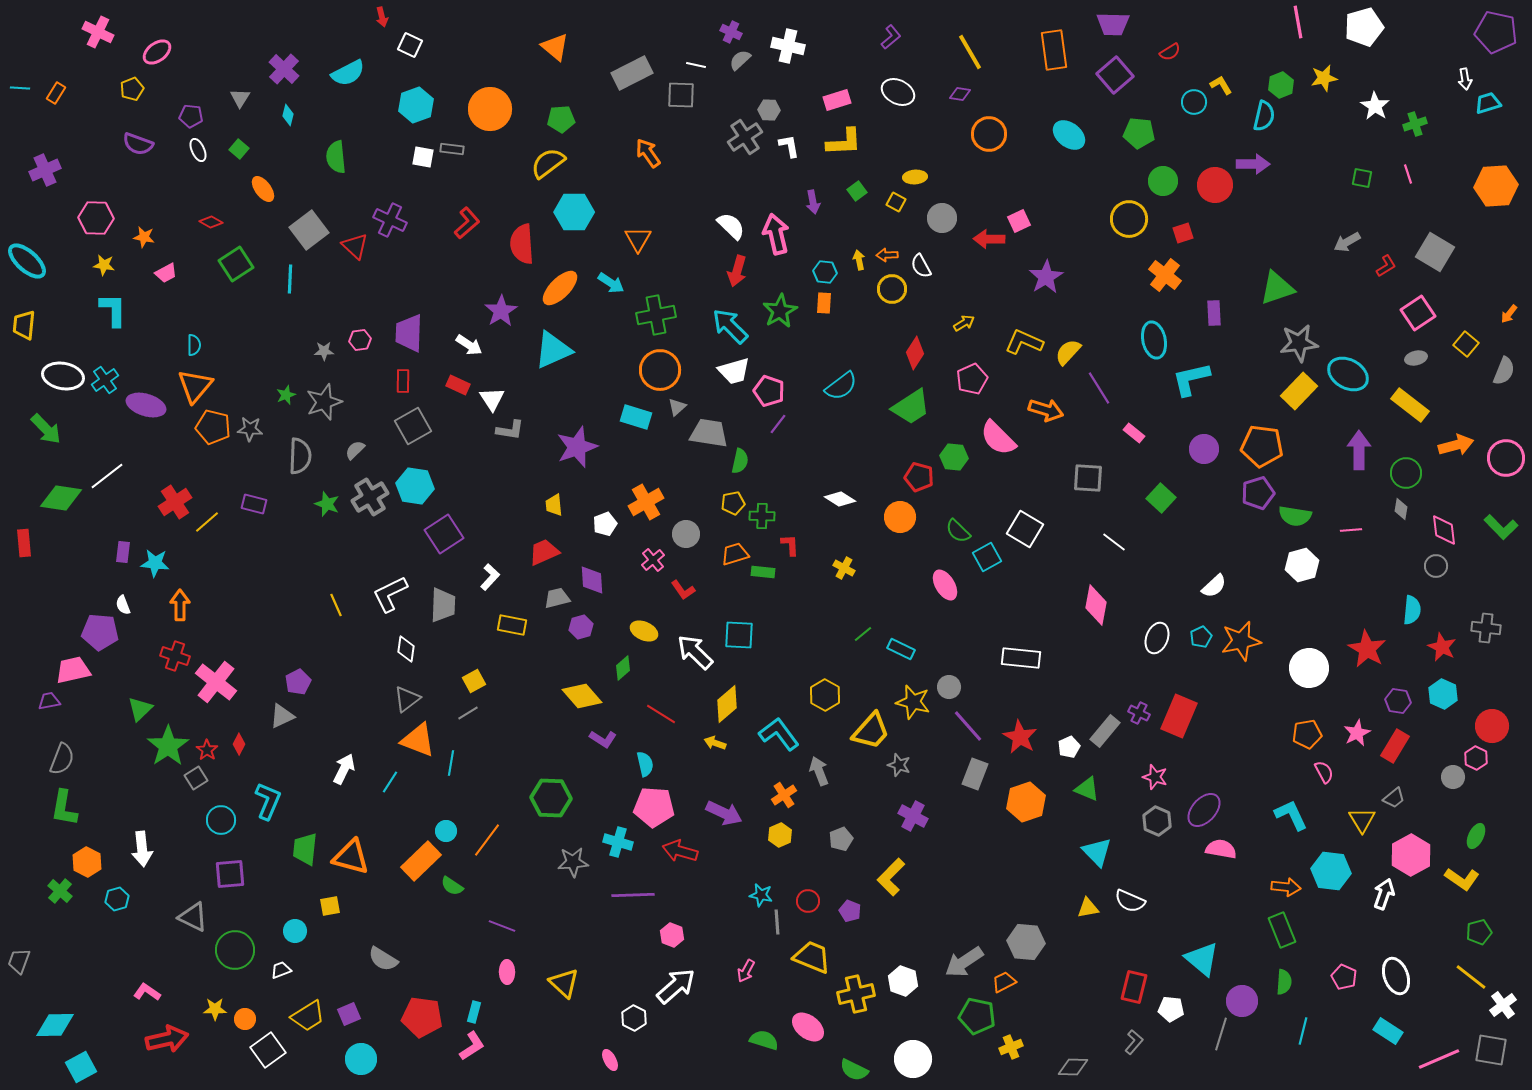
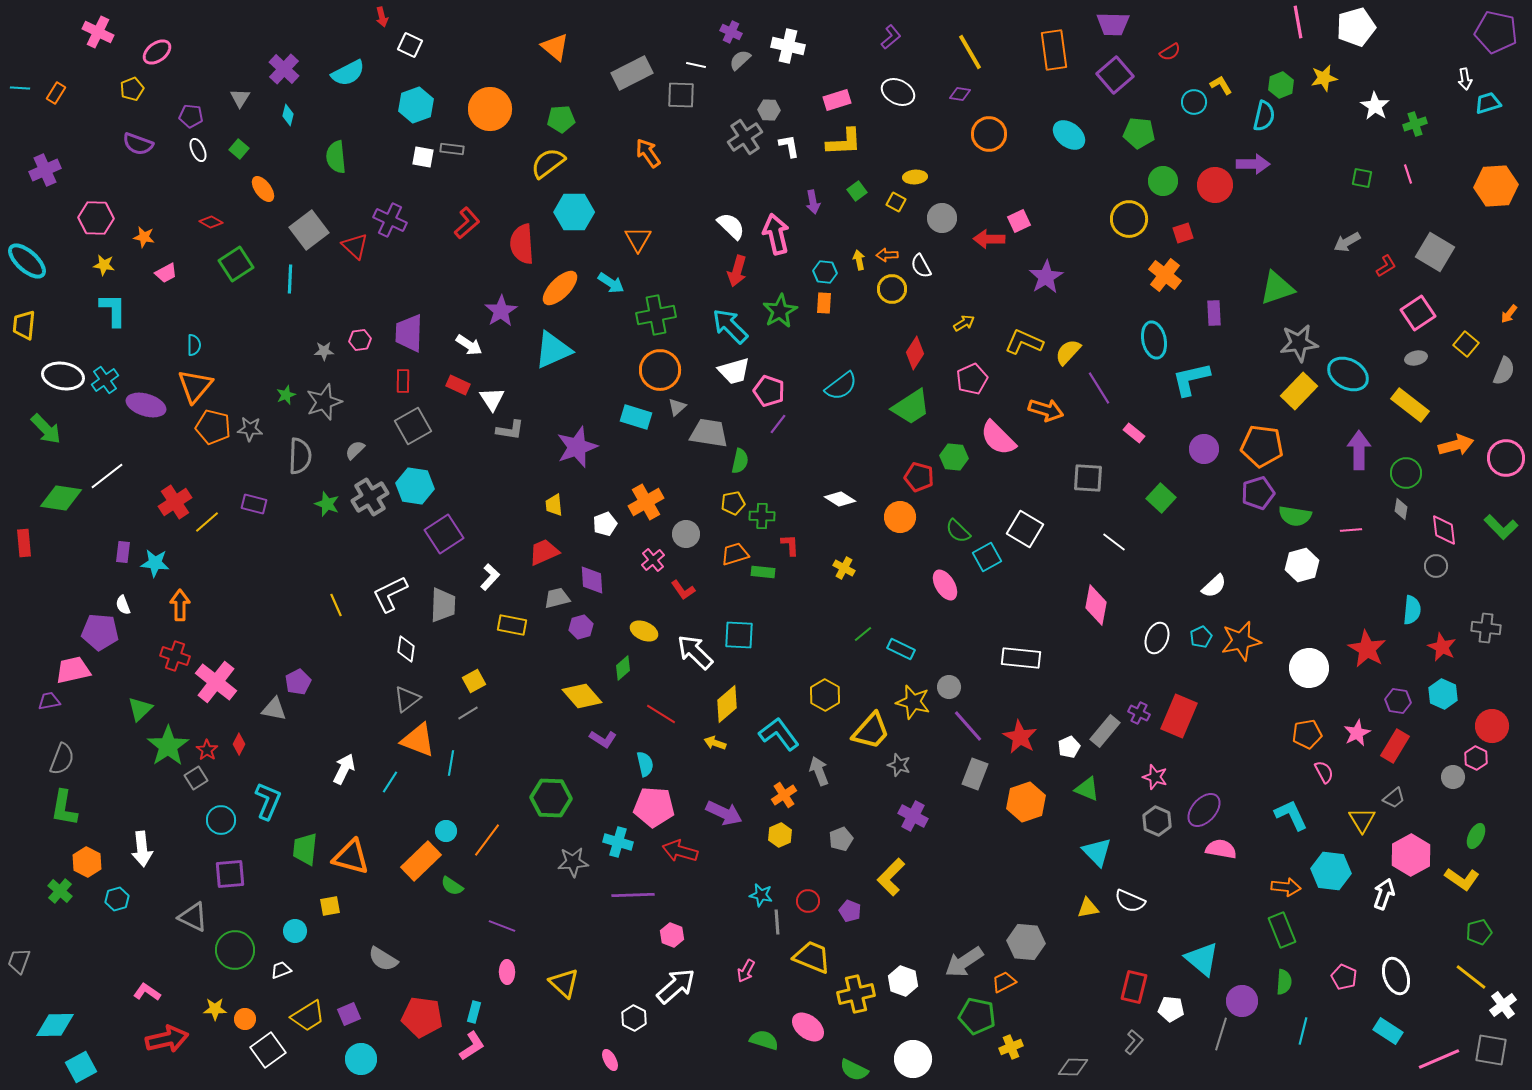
white pentagon at (1364, 27): moved 8 px left
gray triangle at (282, 716): moved 8 px left, 7 px up; rotated 36 degrees clockwise
